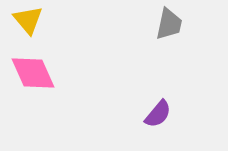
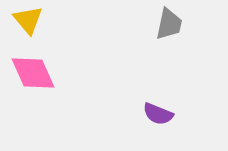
purple semicircle: rotated 72 degrees clockwise
